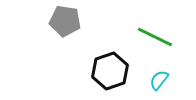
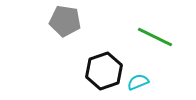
black hexagon: moved 6 px left
cyan semicircle: moved 21 px left, 2 px down; rotated 30 degrees clockwise
